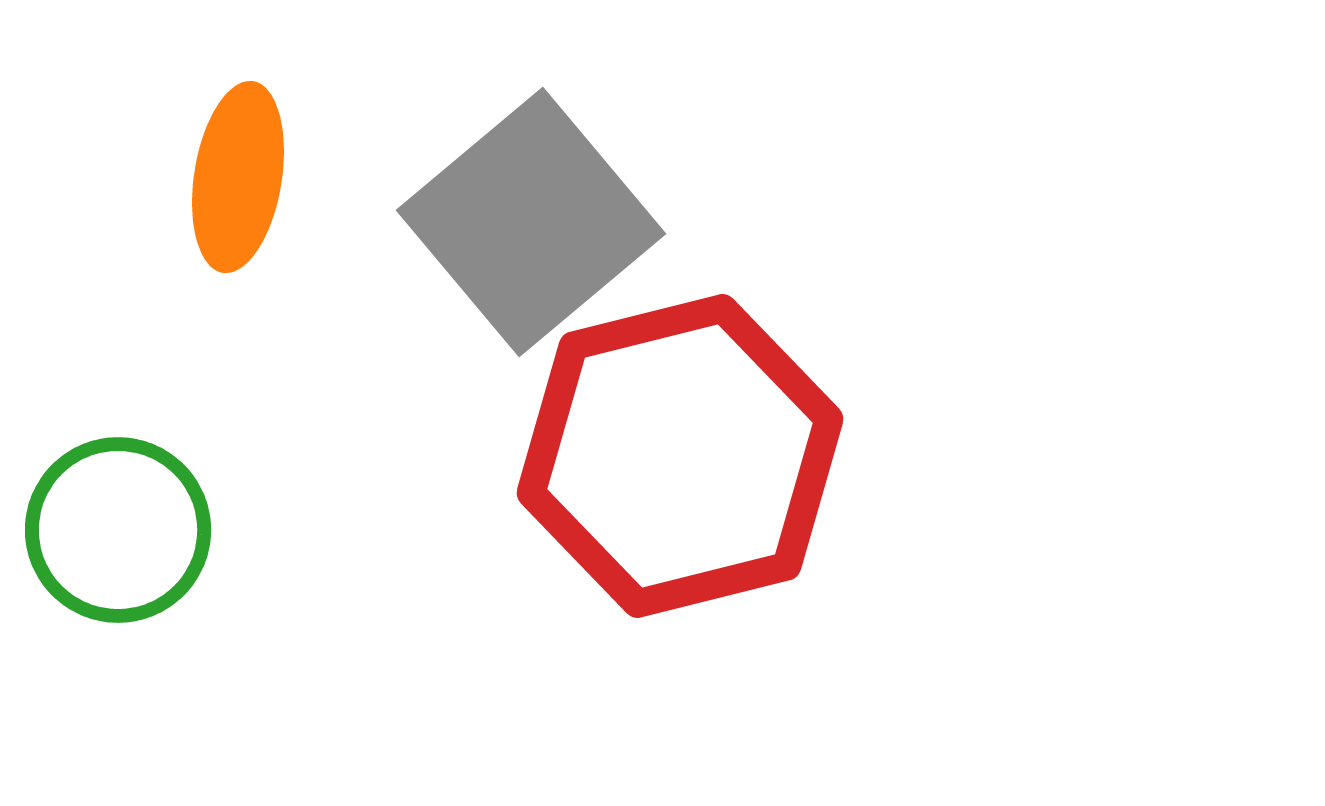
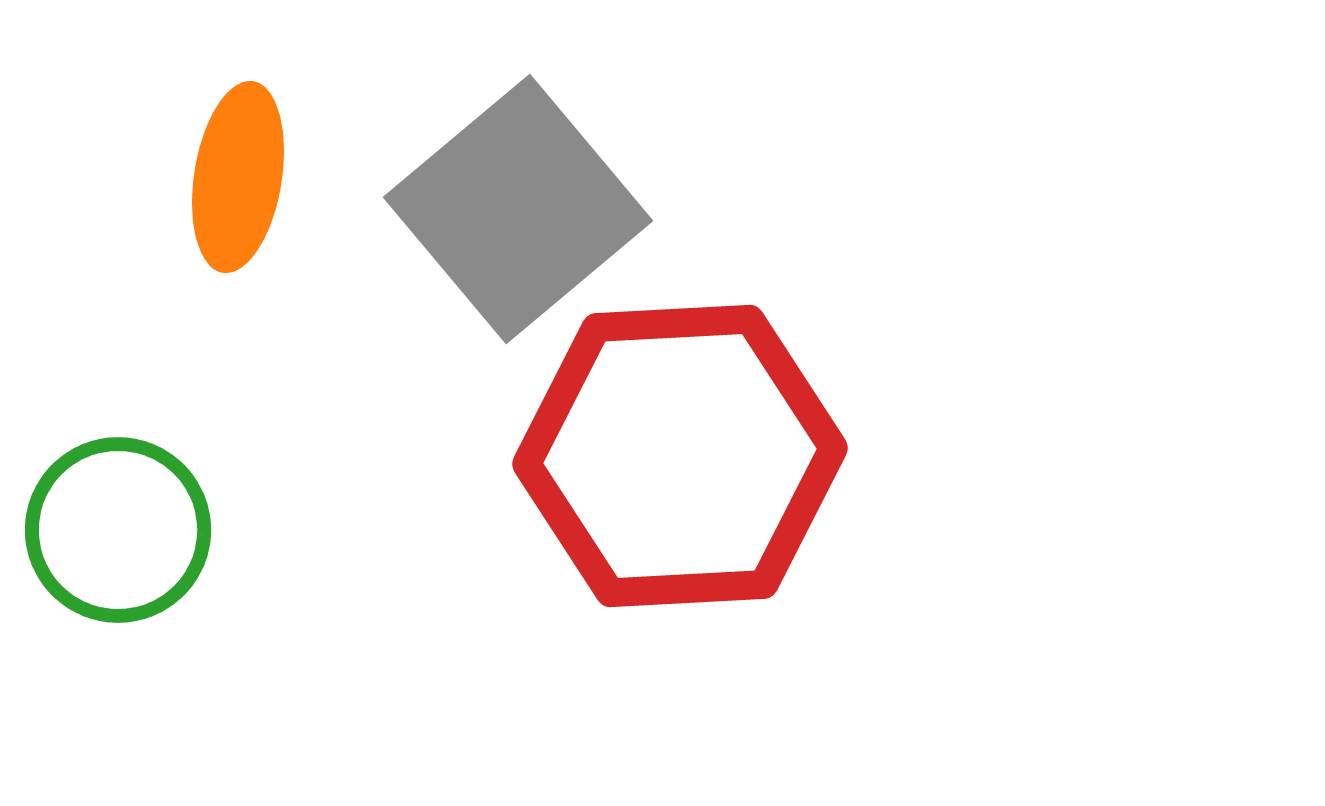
gray square: moved 13 px left, 13 px up
red hexagon: rotated 11 degrees clockwise
